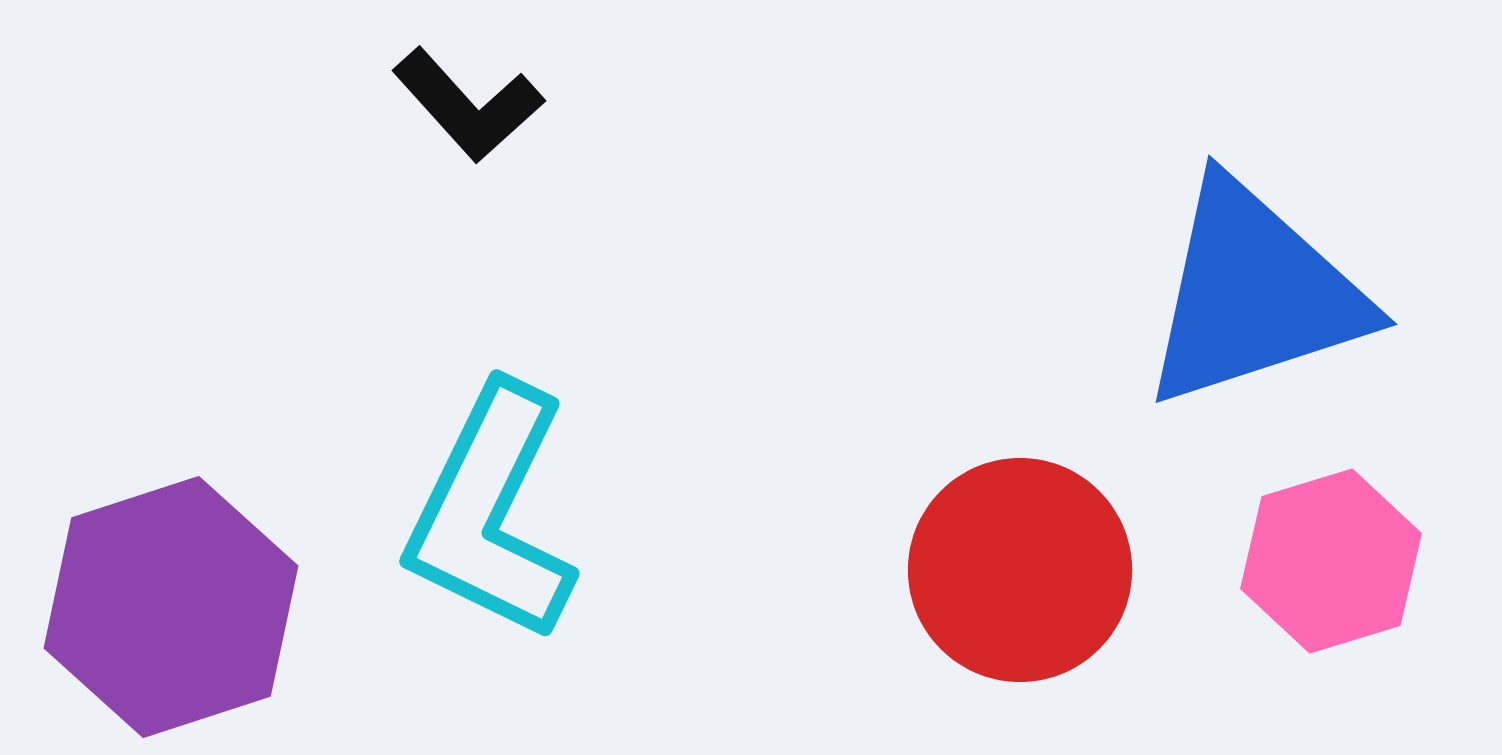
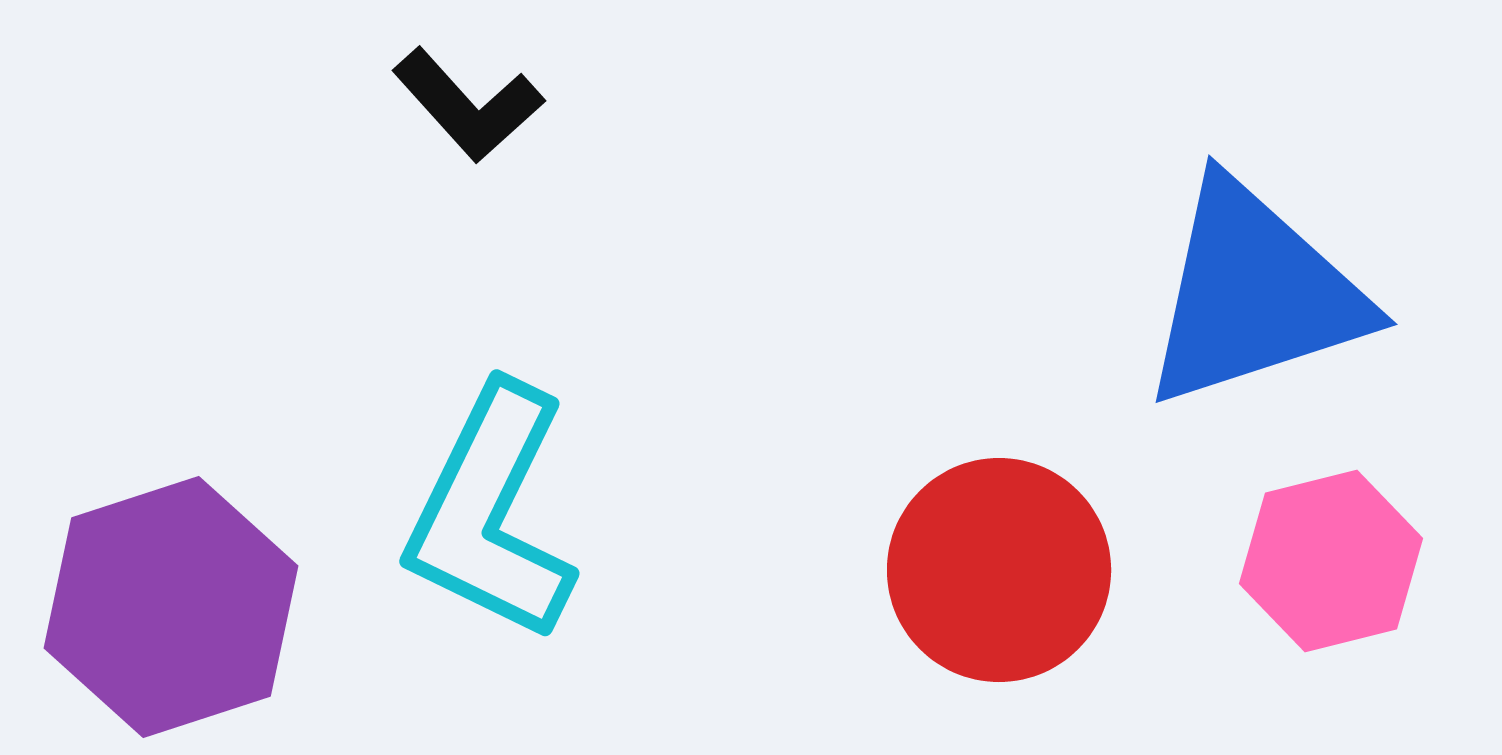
pink hexagon: rotated 3 degrees clockwise
red circle: moved 21 px left
